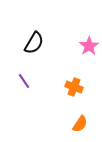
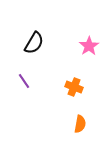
orange semicircle: rotated 24 degrees counterclockwise
